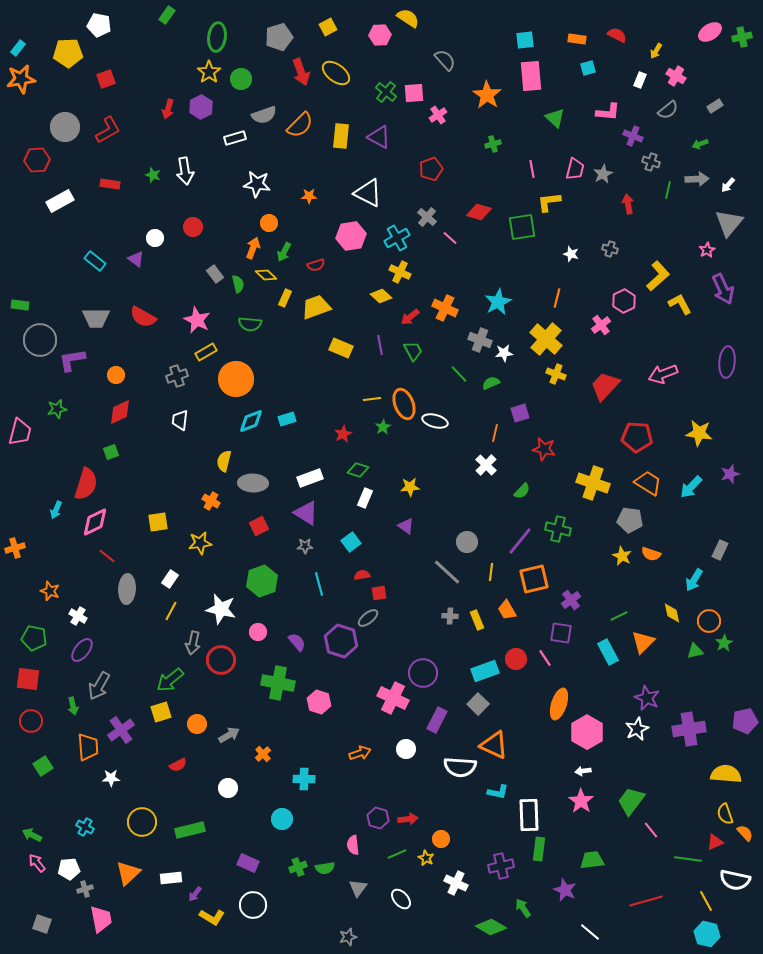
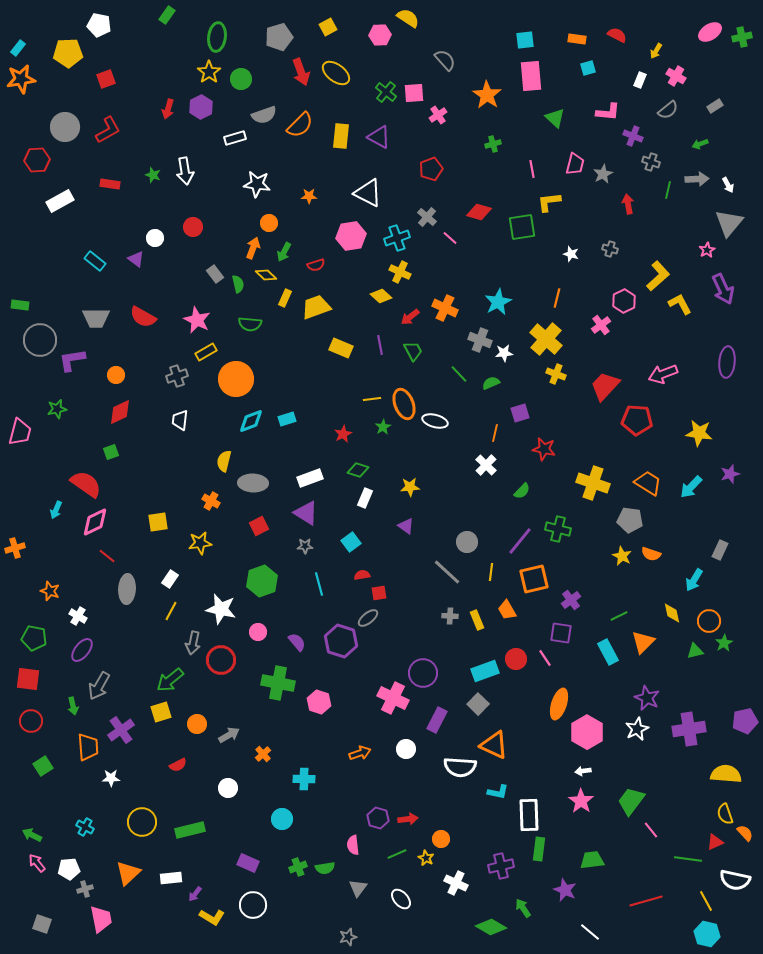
pink trapezoid at (575, 169): moved 5 px up
white arrow at (728, 185): rotated 70 degrees counterclockwise
cyan cross at (397, 238): rotated 10 degrees clockwise
red pentagon at (637, 437): moved 17 px up
red semicircle at (86, 484): rotated 72 degrees counterclockwise
